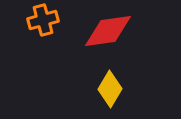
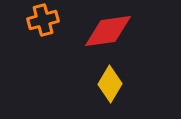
yellow diamond: moved 5 px up
